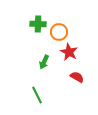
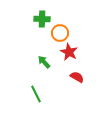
green cross: moved 4 px right, 5 px up
orange circle: moved 1 px right, 1 px down
green arrow: rotated 112 degrees clockwise
green line: moved 1 px left, 1 px up
